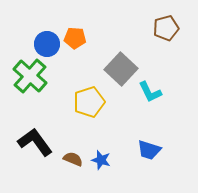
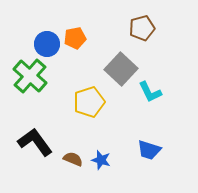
brown pentagon: moved 24 px left
orange pentagon: rotated 15 degrees counterclockwise
